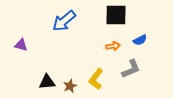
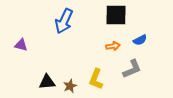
blue arrow: rotated 25 degrees counterclockwise
gray L-shape: moved 1 px right
yellow L-shape: rotated 15 degrees counterclockwise
